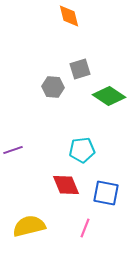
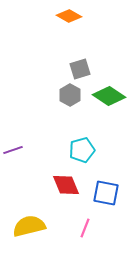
orange diamond: rotated 45 degrees counterclockwise
gray hexagon: moved 17 px right, 8 px down; rotated 25 degrees clockwise
cyan pentagon: rotated 10 degrees counterclockwise
